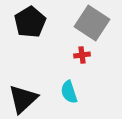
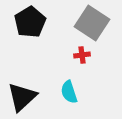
black triangle: moved 1 px left, 2 px up
